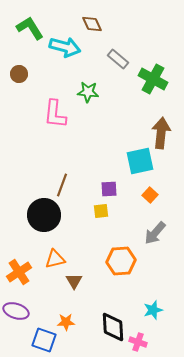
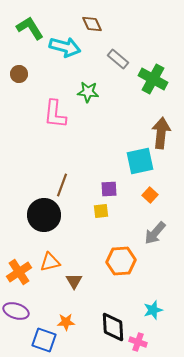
orange triangle: moved 5 px left, 3 px down
